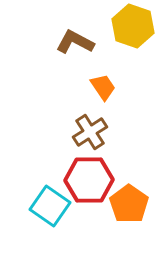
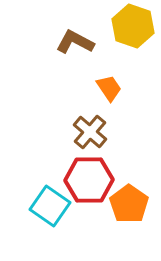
orange trapezoid: moved 6 px right, 1 px down
brown cross: rotated 16 degrees counterclockwise
